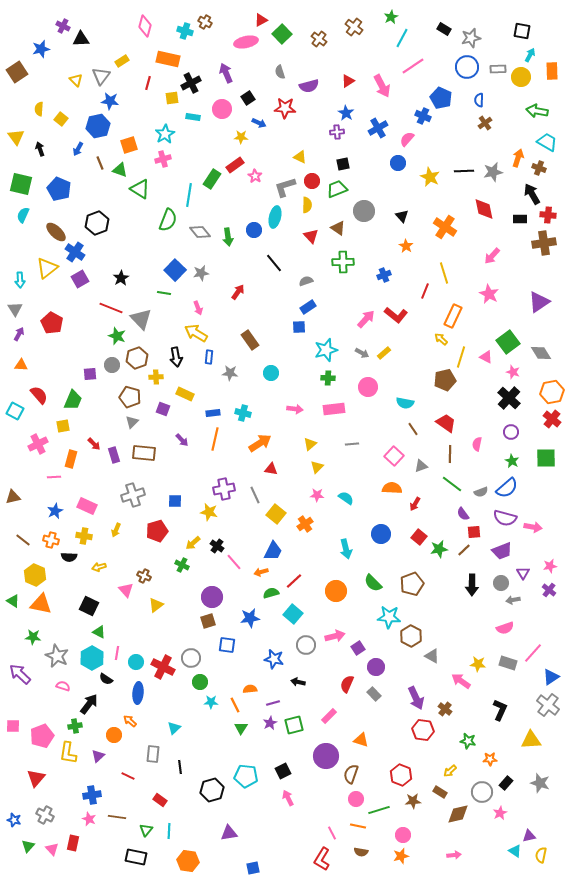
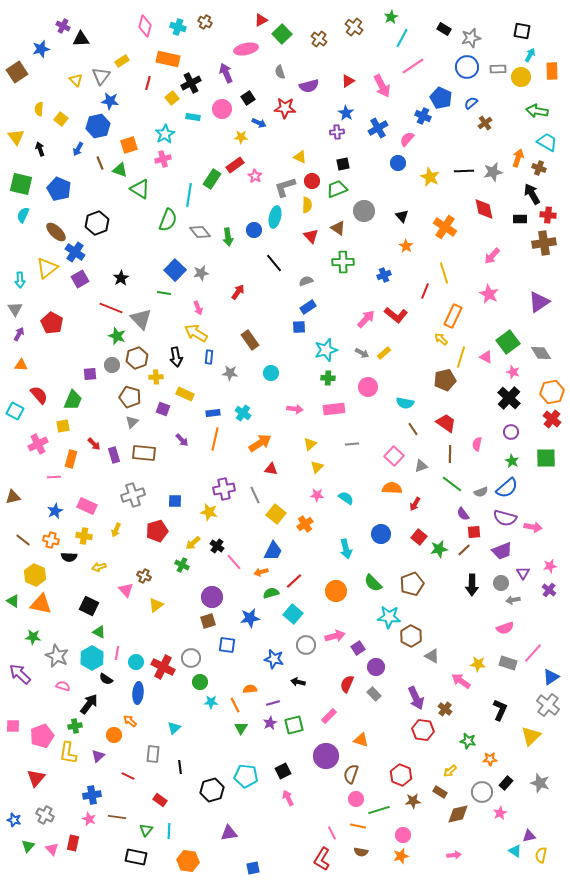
cyan cross at (185, 31): moved 7 px left, 4 px up
pink ellipse at (246, 42): moved 7 px down
yellow square at (172, 98): rotated 32 degrees counterclockwise
blue semicircle at (479, 100): moved 8 px left, 3 px down; rotated 48 degrees clockwise
cyan cross at (243, 413): rotated 21 degrees clockwise
yellow triangle at (531, 740): moved 4 px up; rotated 40 degrees counterclockwise
